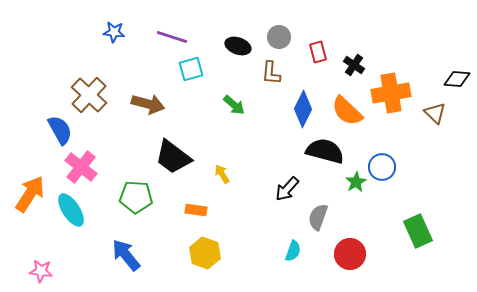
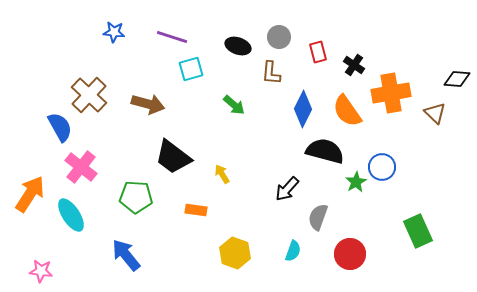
orange semicircle: rotated 12 degrees clockwise
blue semicircle: moved 3 px up
cyan ellipse: moved 5 px down
yellow hexagon: moved 30 px right
